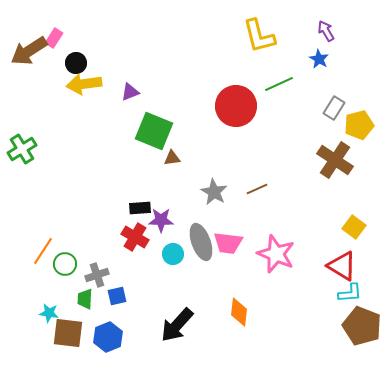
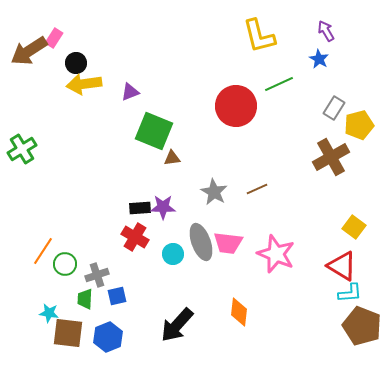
brown cross: moved 4 px left, 3 px up; rotated 27 degrees clockwise
purple star: moved 2 px right, 13 px up
